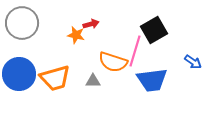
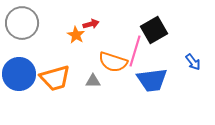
orange star: rotated 18 degrees clockwise
blue arrow: rotated 18 degrees clockwise
